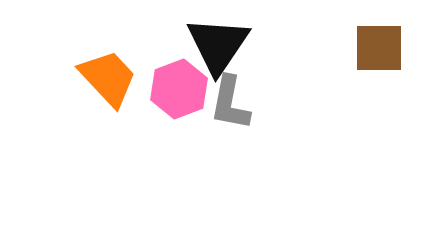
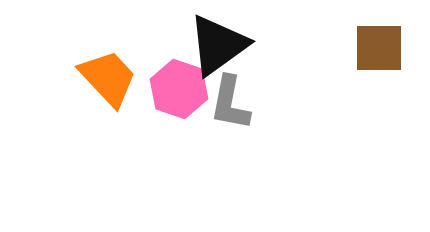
black triangle: rotated 20 degrees clockwise
pink hexagon: rotated 20 degrees counterclockwise
